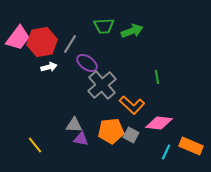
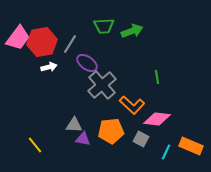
pink diamond: moved 2 px left, 4 px up
gray square: moved 10 px right, 4 px down
purple triangle: moved 2 px right
